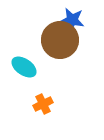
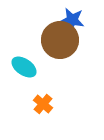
orange cross: rotated 24 degrees counterclockwise
